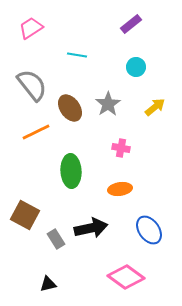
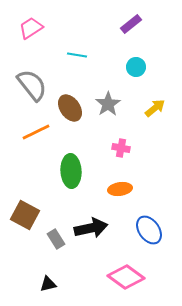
yellow arrow: moved 1 px down
